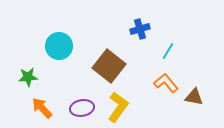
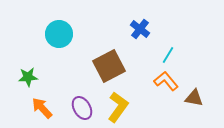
blue cross: rotated 36 degrees counterclockwise
cyan circle: moved 12 px up
cyan line: moved 4 px down
brown square: rotated 24 degrees clockwise
orange L-shape: moved 2 px up
brown triangle: moved 1 px down
purple ellipse: rotated 70 degrees clockwise
